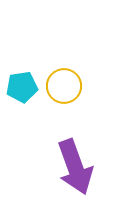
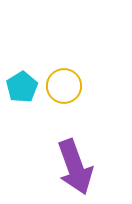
cyan pentagon: rotated 24 degrees counterclockwise
